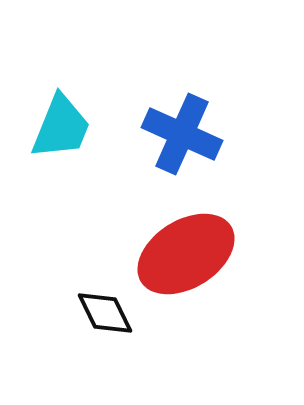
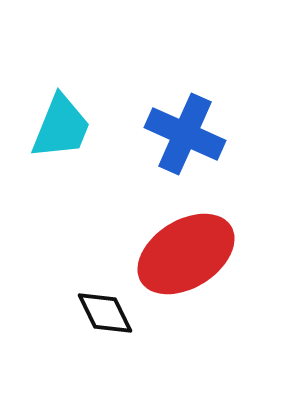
blue cross: moved 3 px right
